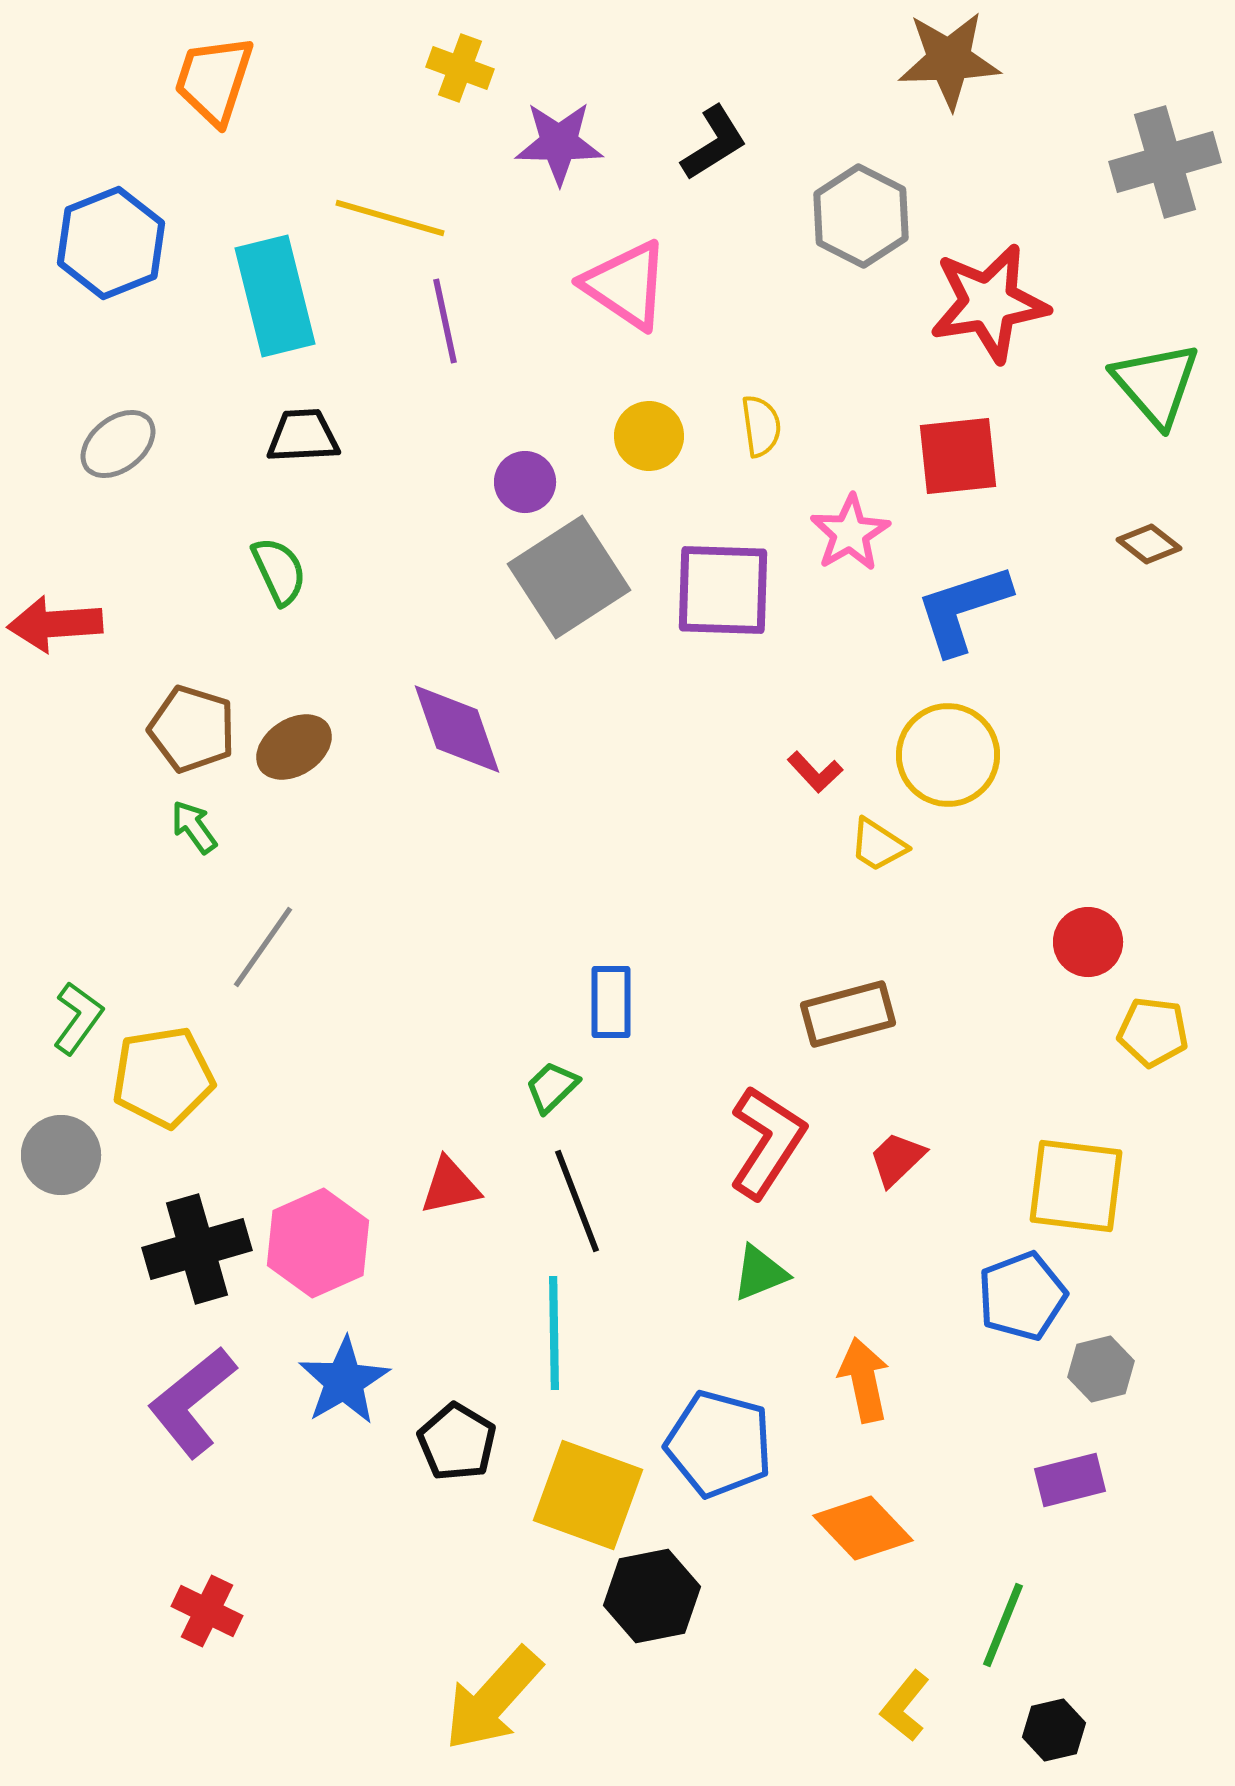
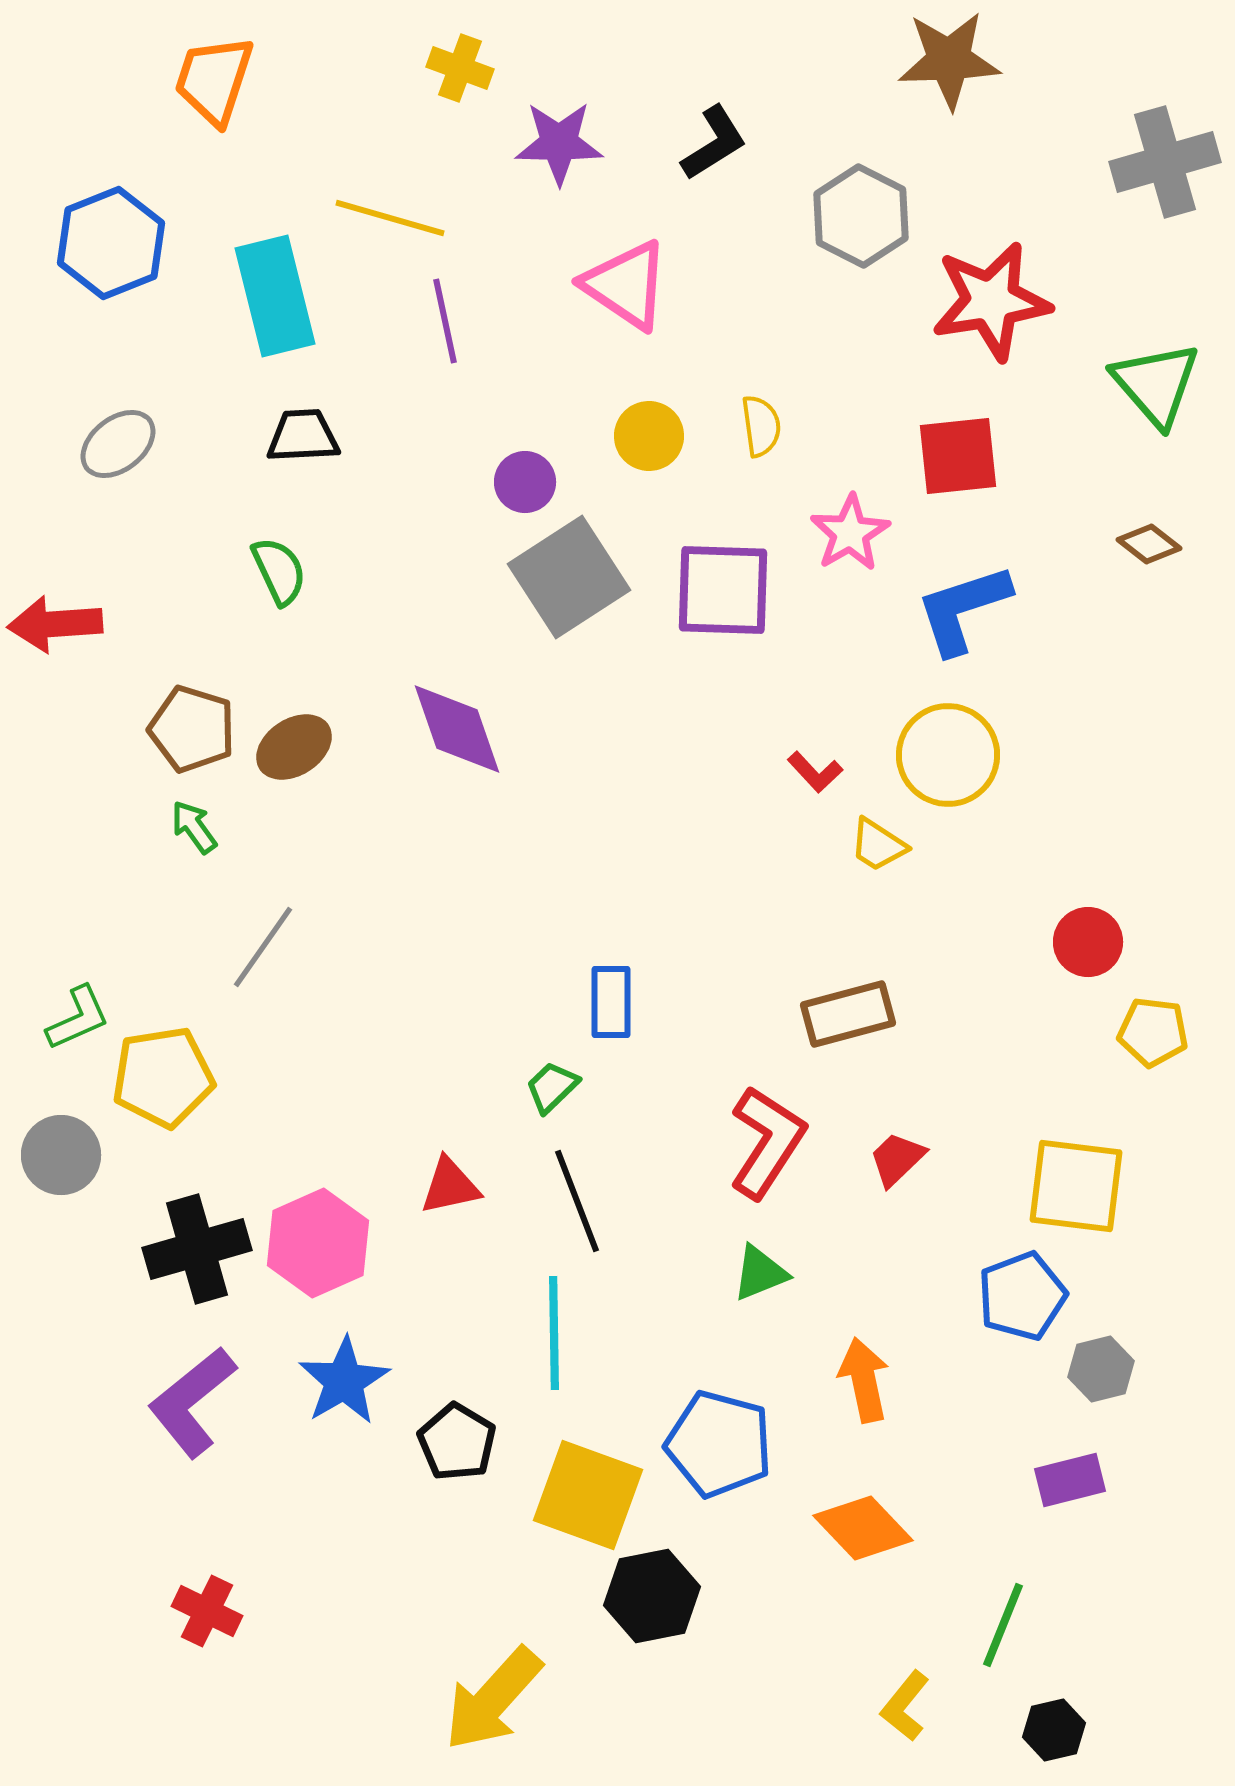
red star at (989, 303): moved 2 px right, 2 px up
green L-shape at (78, 1018): rotated 30 degrees clockwise
